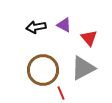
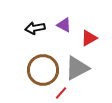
black arrow: moved 1 px left, 1 px down
red triangle: rotated 42 degrees clockwise
gray triangle: moved 6 px left
red line: rotated 64 degrees clockwise
